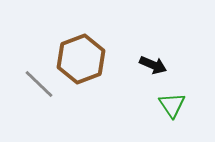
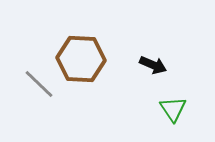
brown hexagon: rotated 24 degrees clockwise
green triangle: moved 1 px right, 4 px down
